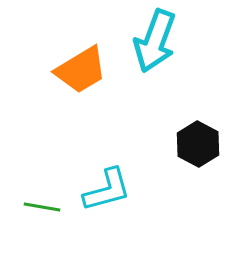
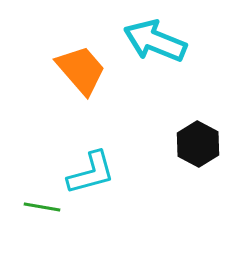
cyan arrow: rotated 92 degrees clockwise
orange trapezoid: rotated 100 degrees counterclockwise
cyan L-shape: moved 16 px left, 17 px up
